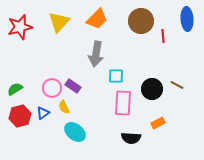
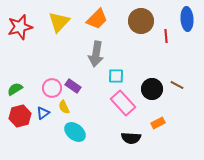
red line: moved 3 px right
pink rectangle: rotated 45 degrees counterclockwise
